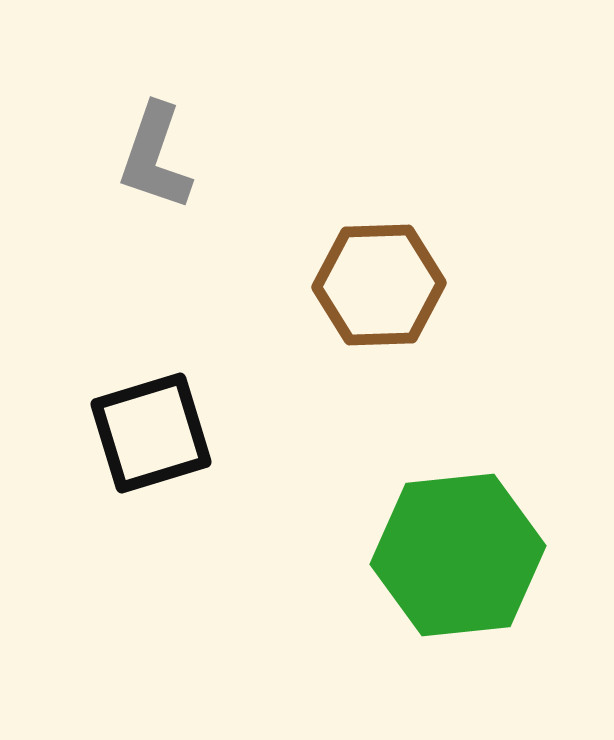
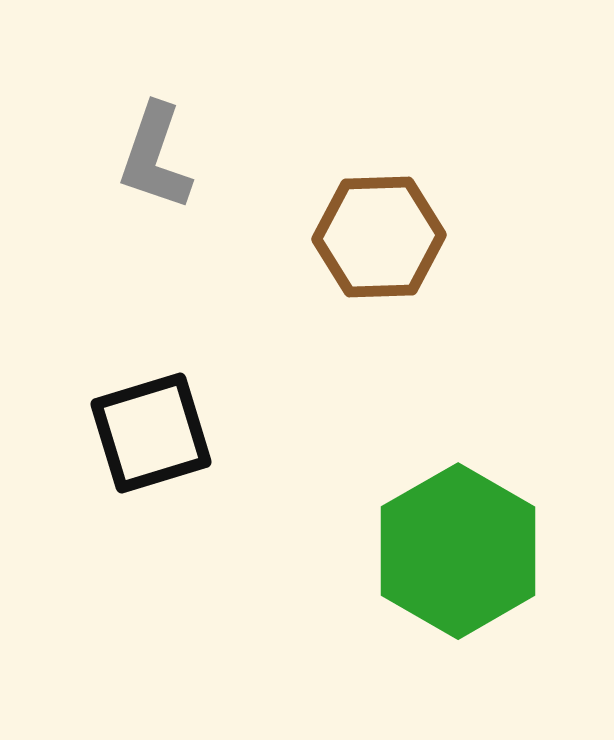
brown hexagon: moved 48 px up
green hexagon: moved 4 px up; rotated 24 degrees counterclockwise
